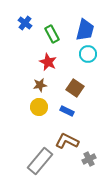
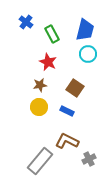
blue cross: moved 1 px right, 1 px up
